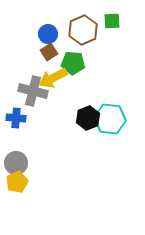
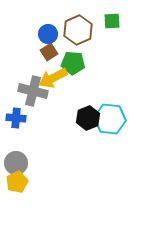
brown hexagon: moved 5 px left
